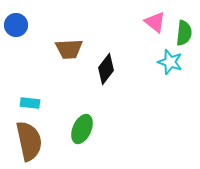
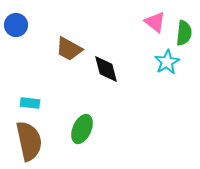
brown trapezoid: rotated 32 degrees clockwise
cyan star: moved 3 px left; rotated 25 degrees clockwise
black diamond: rotated 52 degrees counterclockwise
